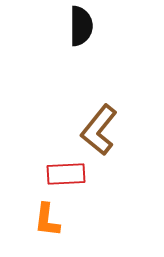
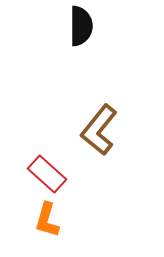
red rectangle: moved 19 px left; rotated 45 degrees clockwise
orange L-shape: rotated 9 degrees clockwise
